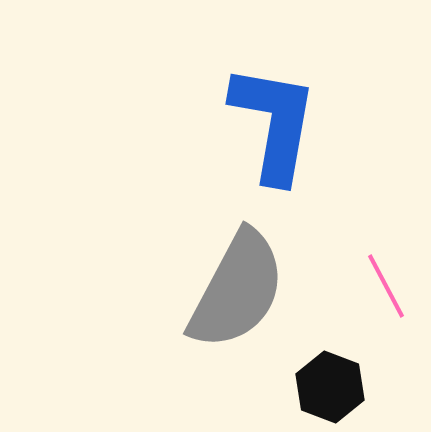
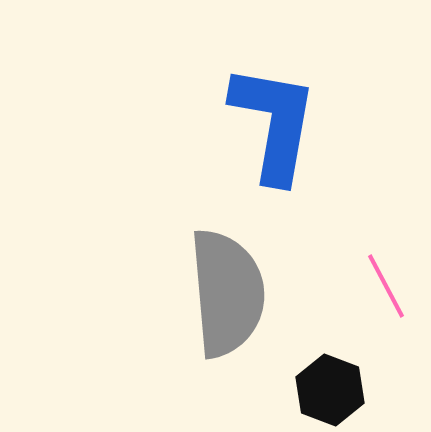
gray semicircle: moved 10 px left, 3 px down; rotated 33 degrees counterclockwise
black hexagon: moved 3 px down
